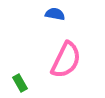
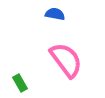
pink semicircle: rotated 63 degrees counterclockwise
